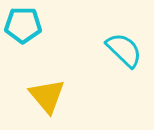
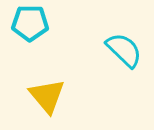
cyan pentagon: moved 7 px right, 2 px up
